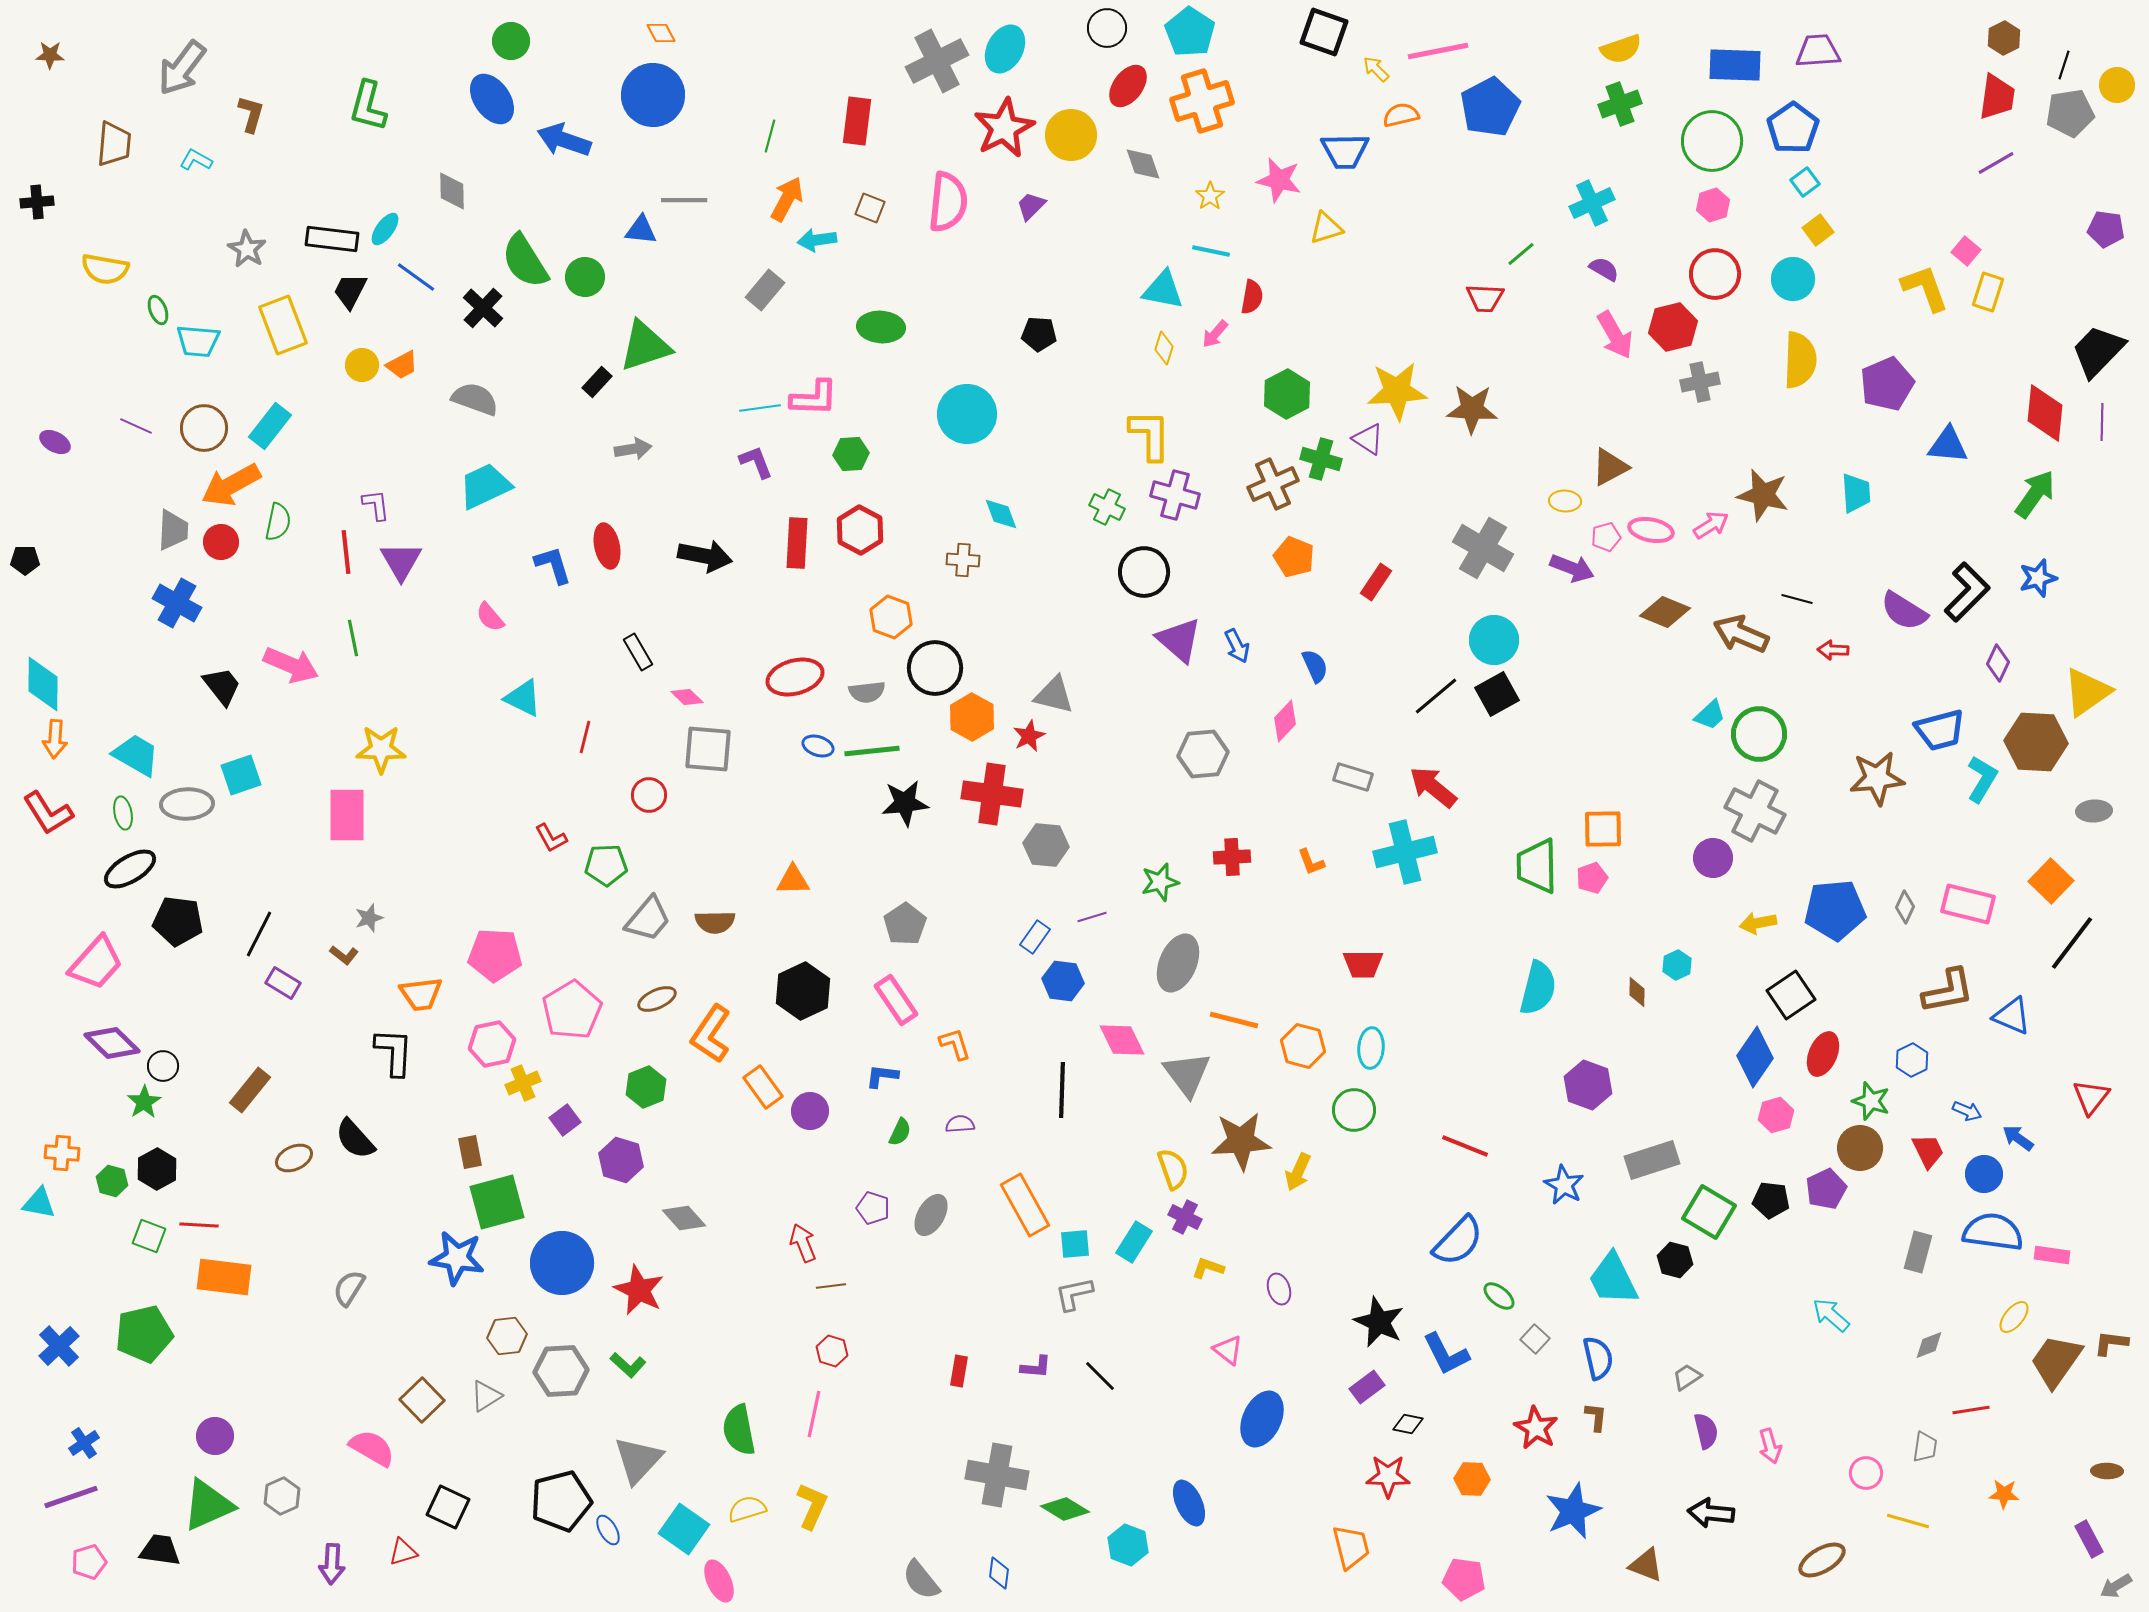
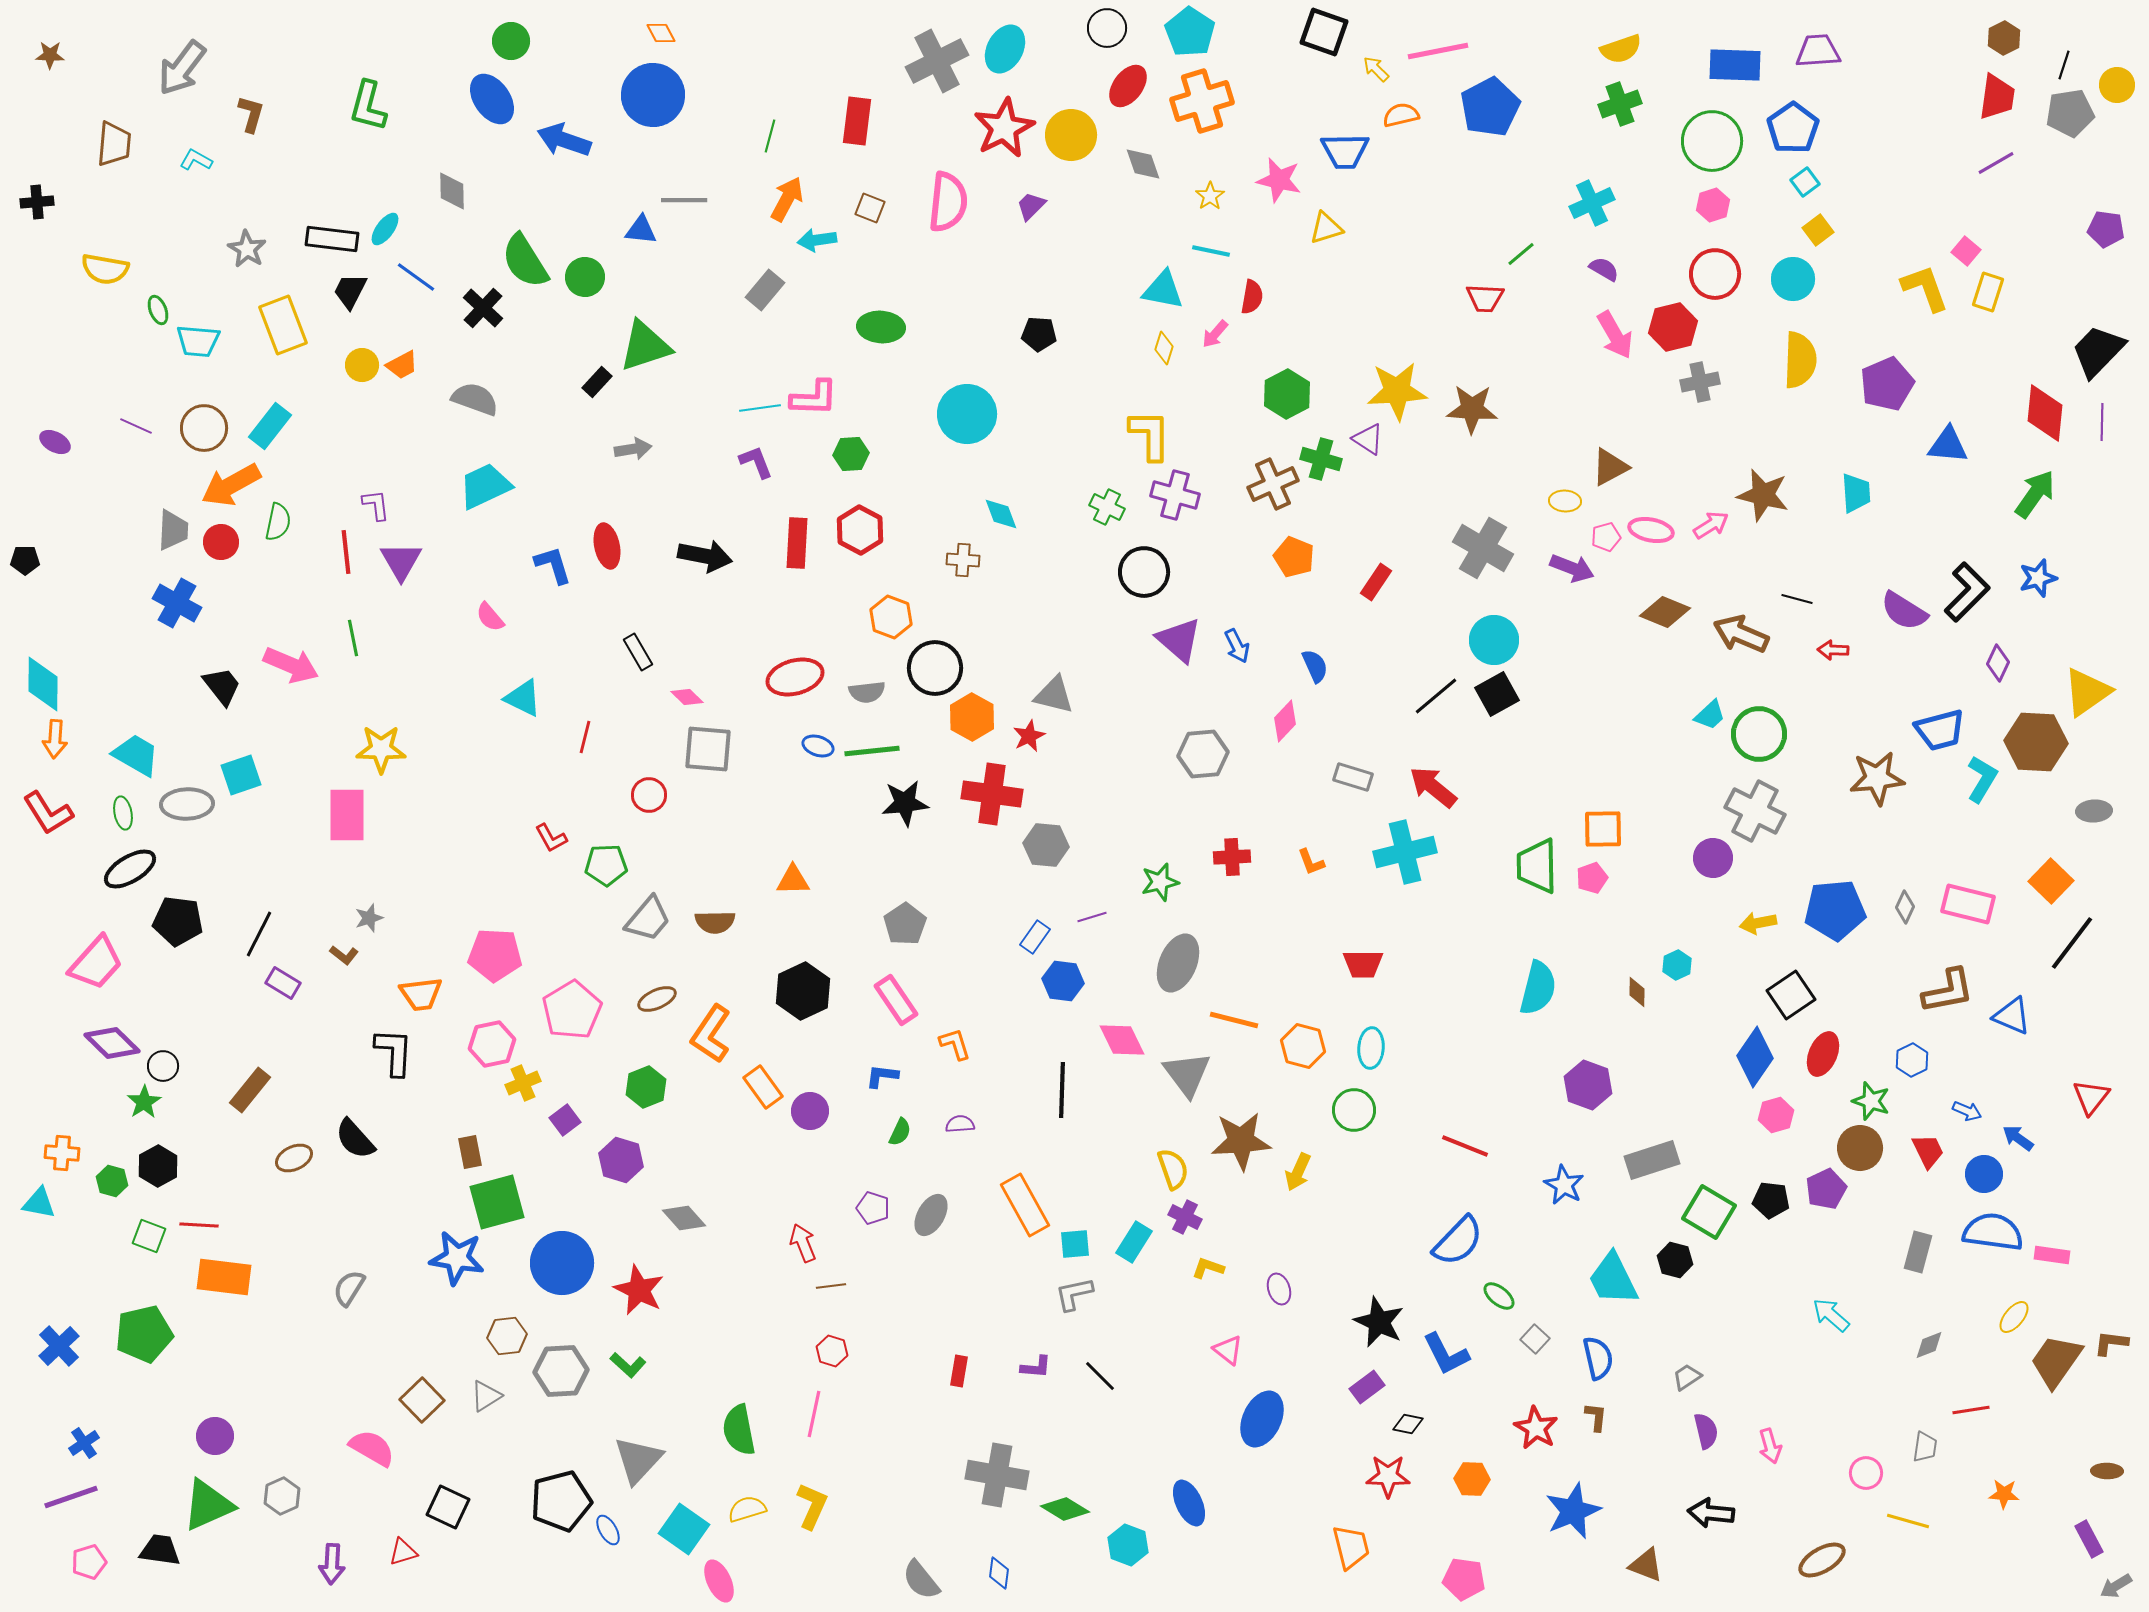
black hexagon at (157, 1169): moved 1 px right, 3 px up
